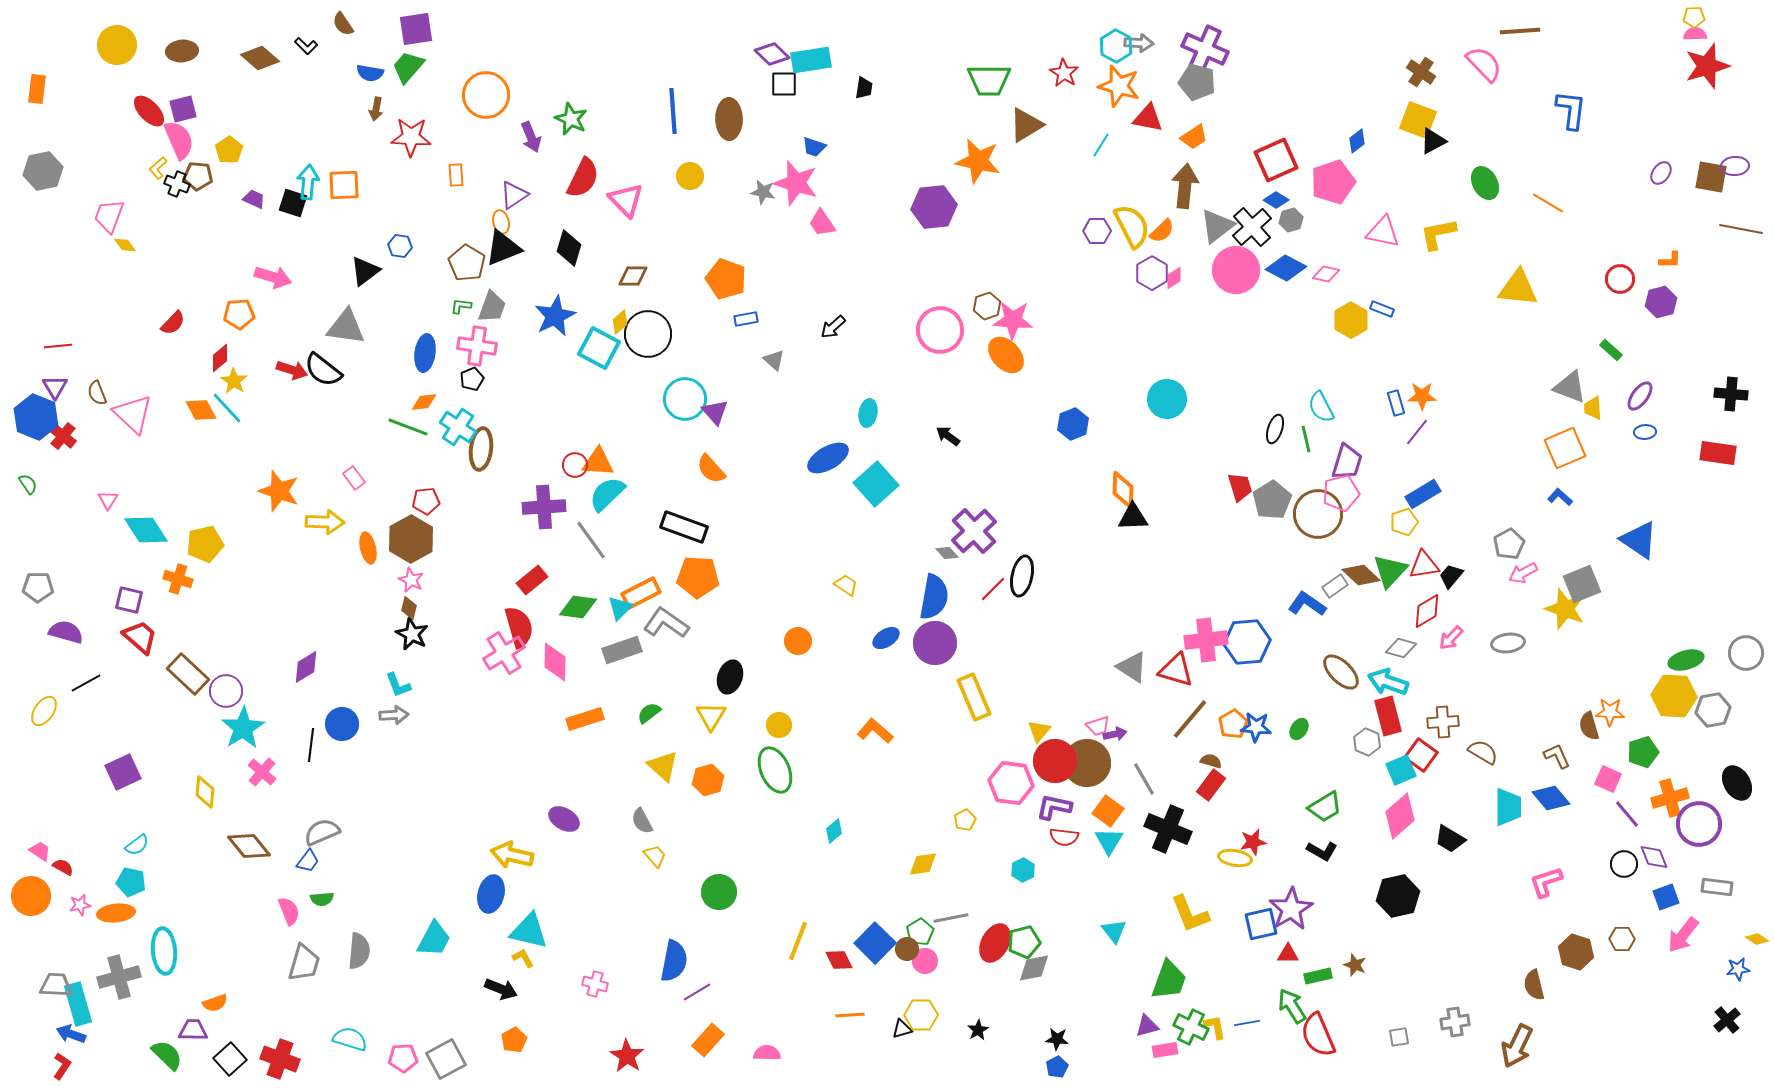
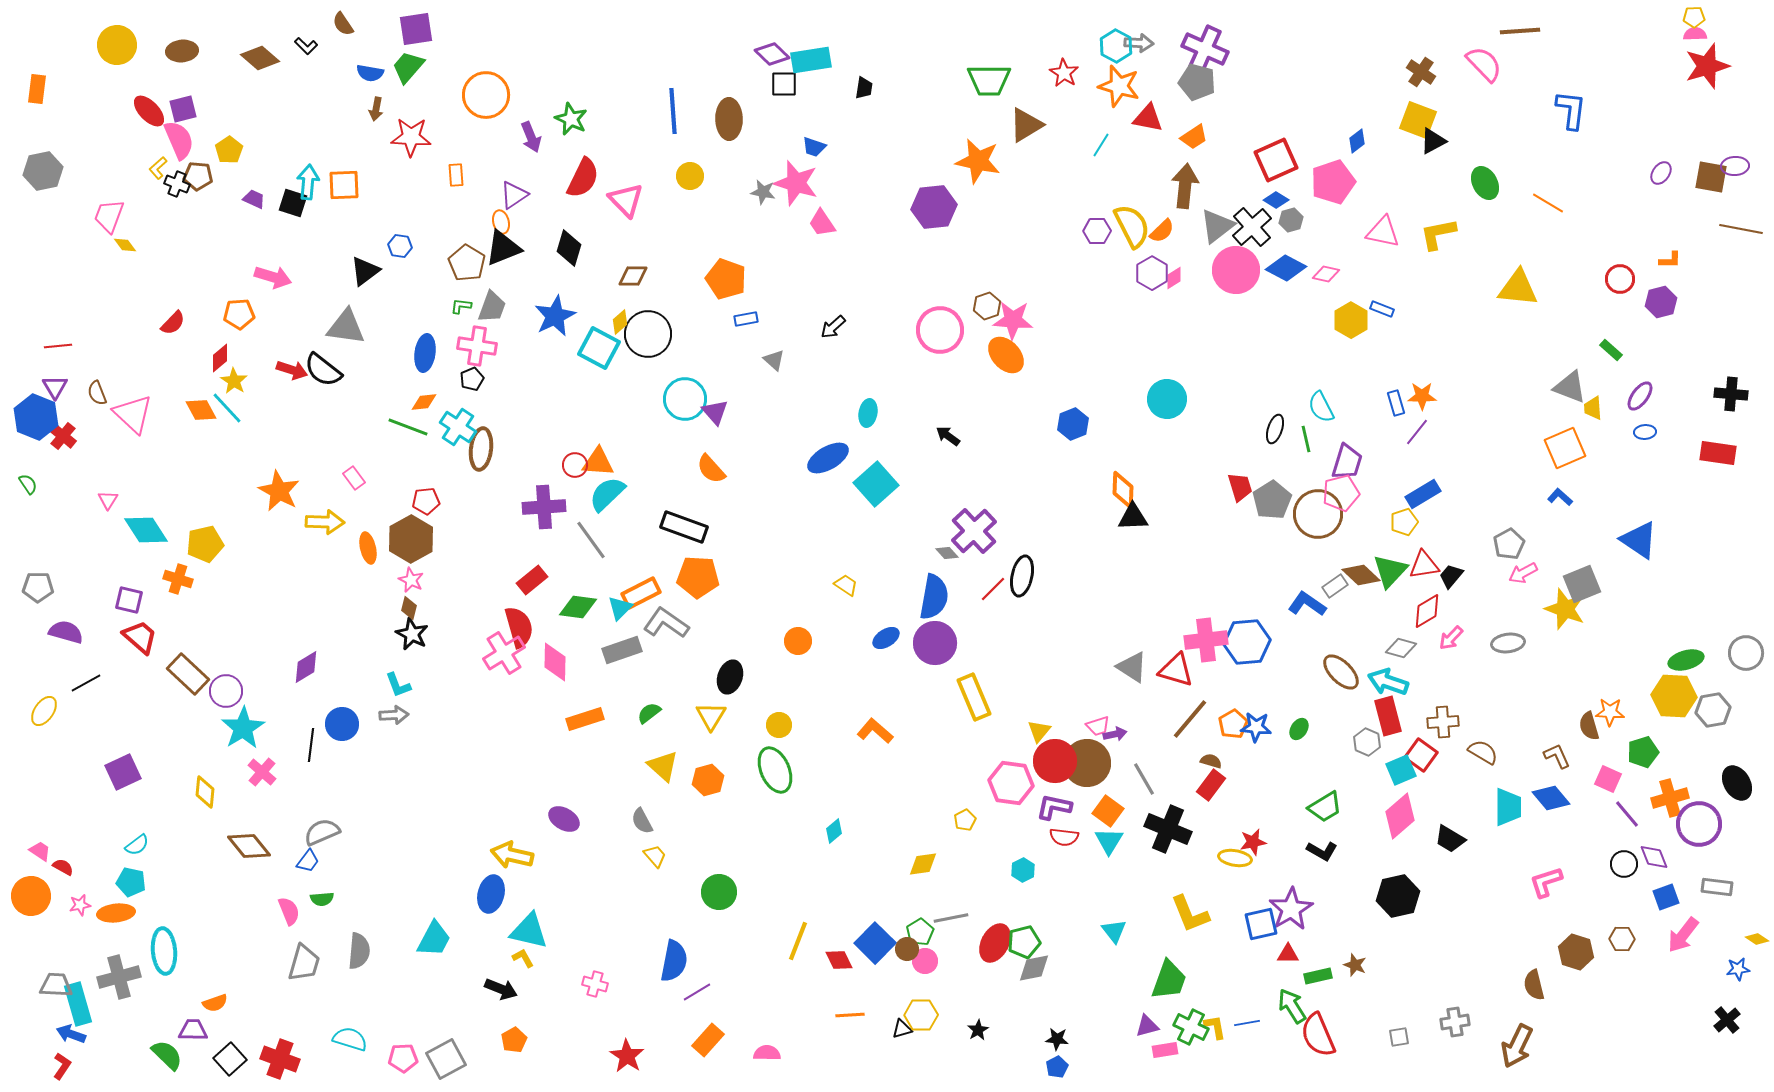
orange star at (279, 491): rotated 9 degrees clockwise
